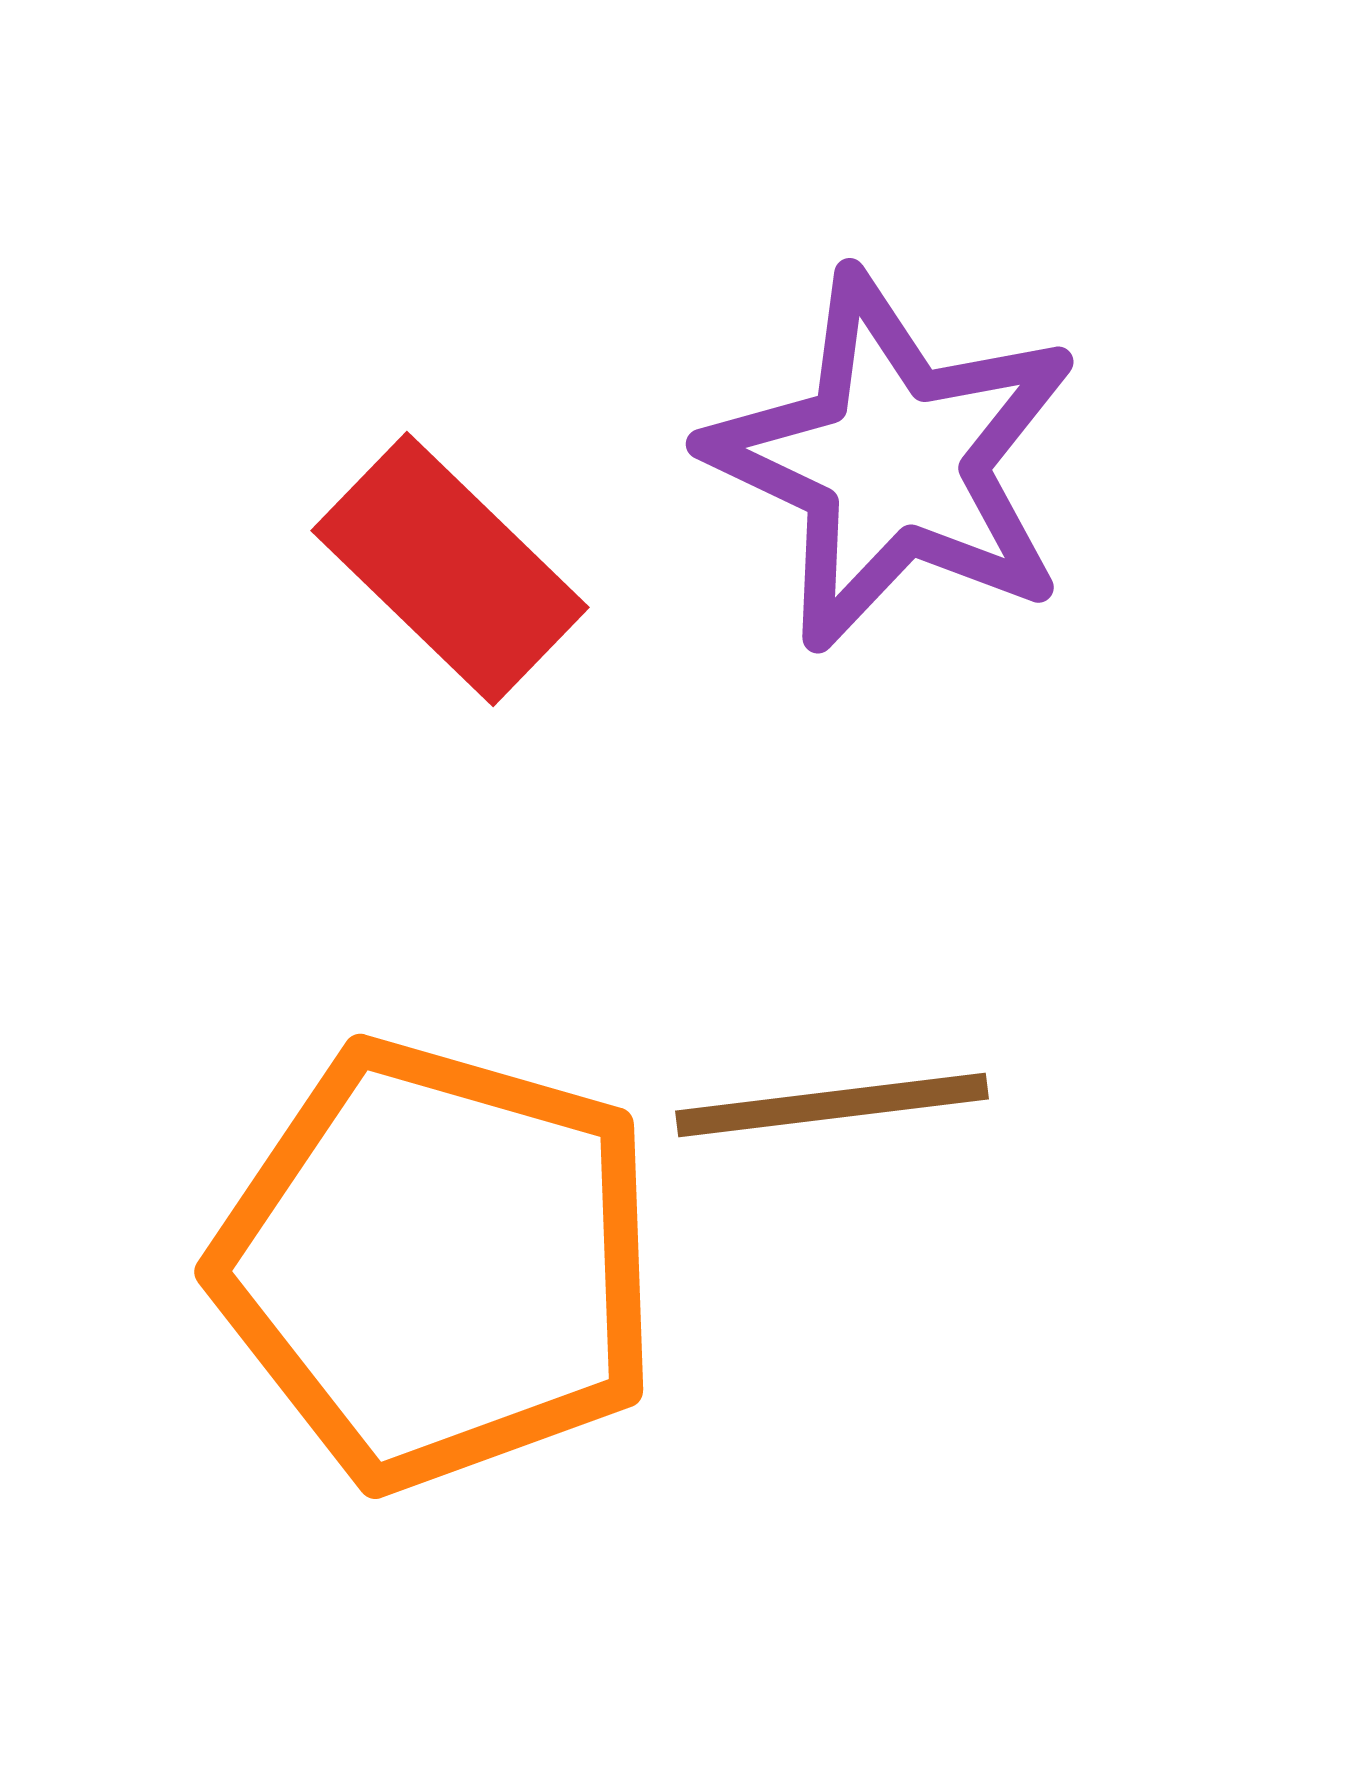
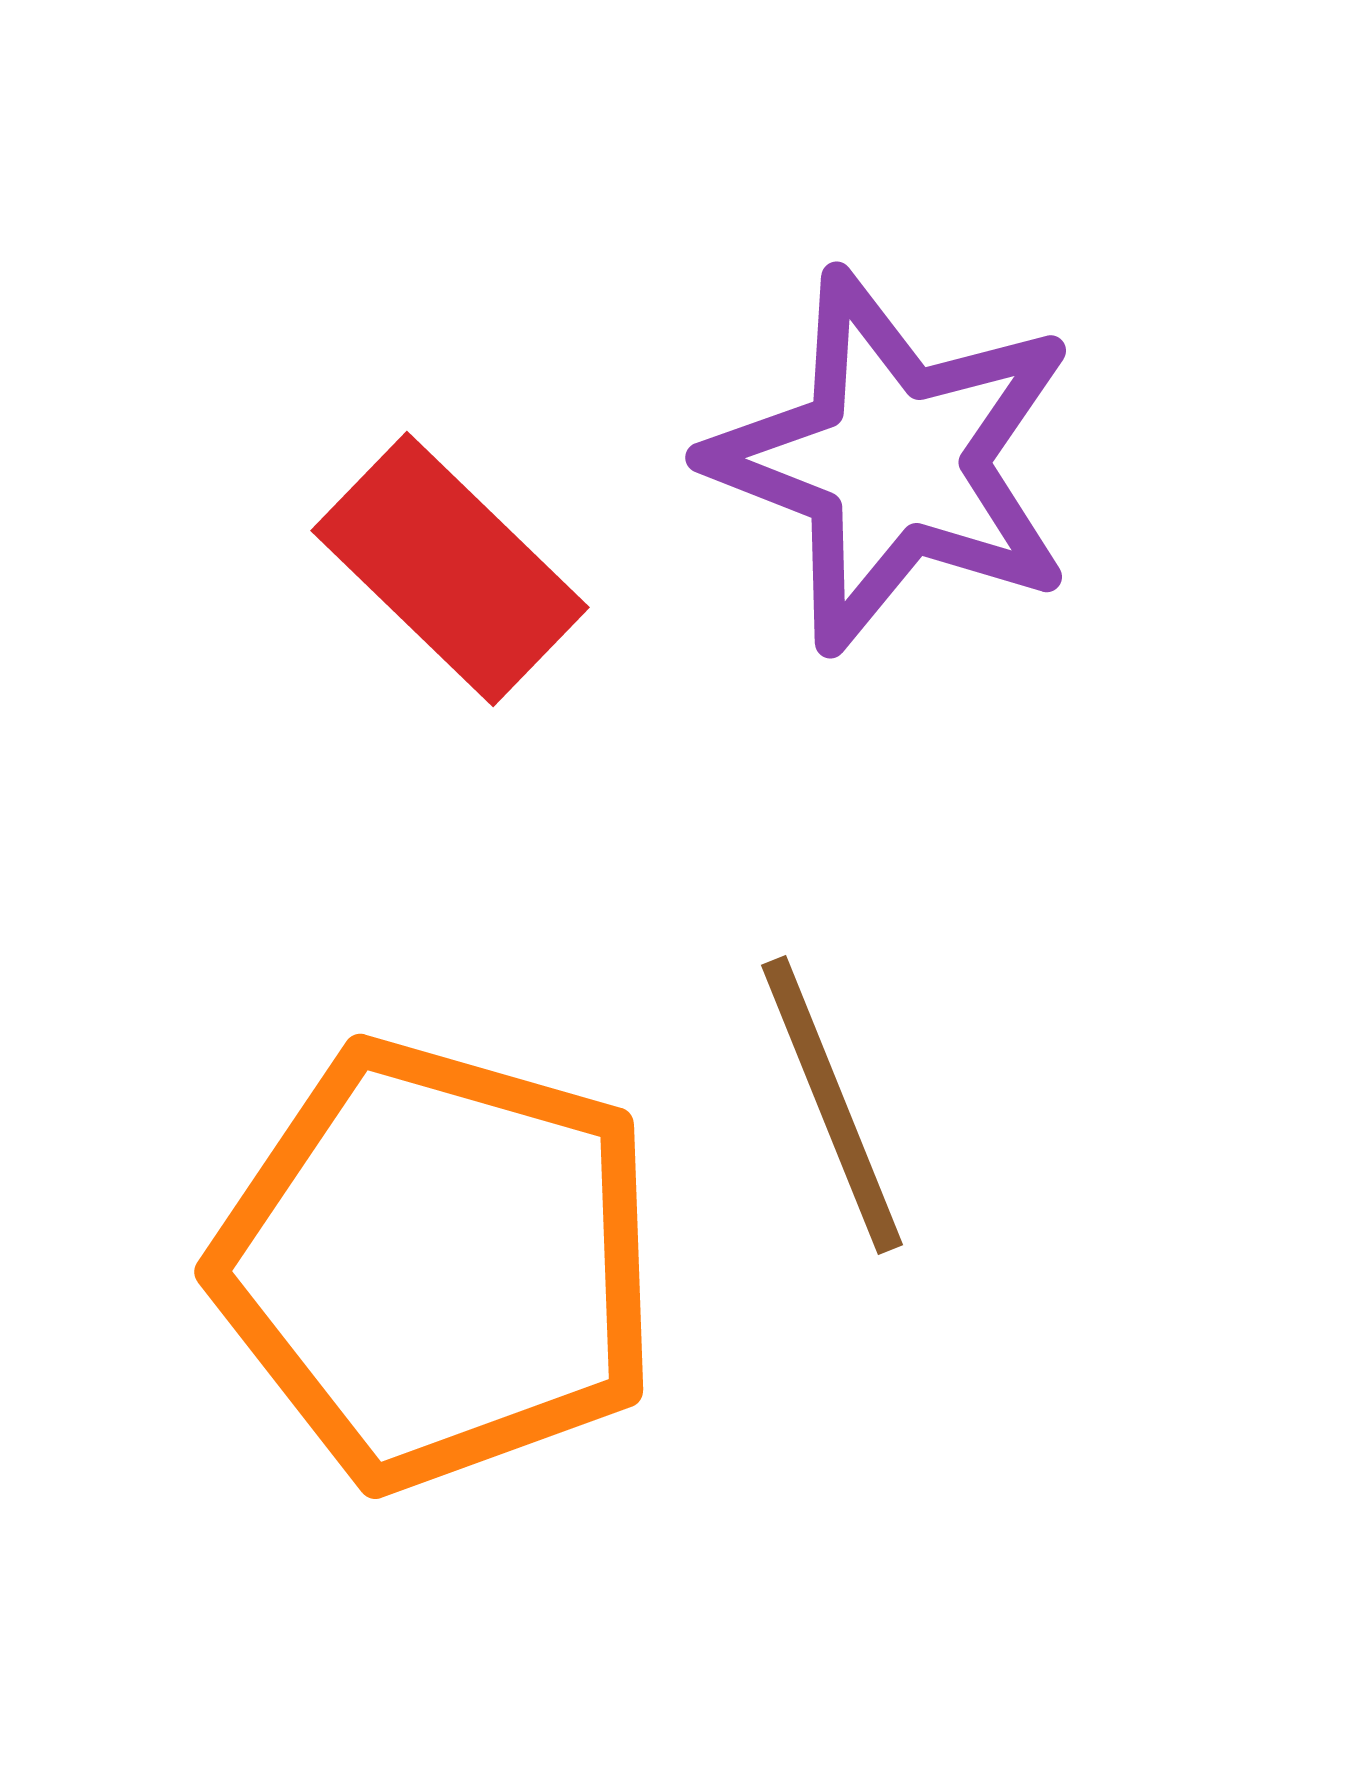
purple star: rotated 4 degrees counterclockwise
brown line: rotated 75 degrees clockwise
